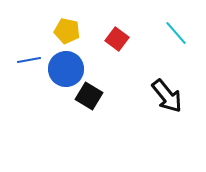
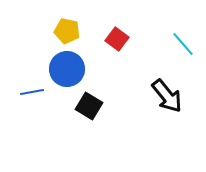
cyan line: moved 7 px right, 11 px down
blue line: moved 3 px right, 32 px down
blue circle: moved 1 px right
black square: moved 10 px down
